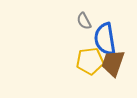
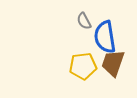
blue semicircle: moved 2 px up
yellow pentagon: moved 7 px left, 5 px down
